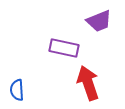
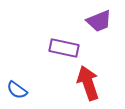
blue semicircle: rotated 50 degrees counterclockwise
